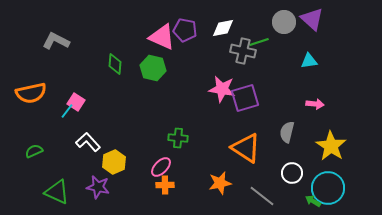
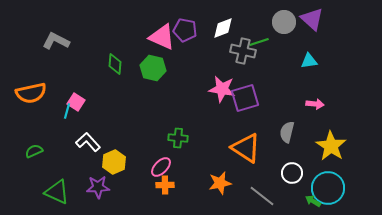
white diamond: rotated 10 degrees counterclockwise
cyan line: rotated 21 degrees counterclockwise
purple star: rotated 15 degrees counterclockwise
